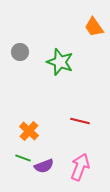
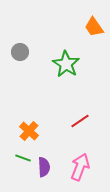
green star: moved 6 px right, 2 px down; rotated 12 degrees clockwise
red line: rotated 48 degrees counterclockwise
purple semicircle: moved 1 px down; rotated 72 degrees counterclockwise
